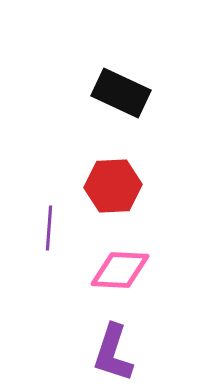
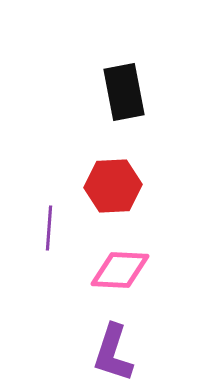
black rectangle: moved 3 px right, 1 px up; rotated 54 degrees clockwise
